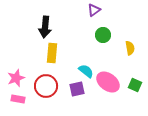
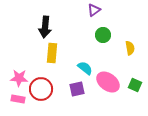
cyan semicircle: moved 1 px left, 3 px up
pink star: moved 3 px right; rotated 24 degrees clockwise
red circle: moved 5 px left, 3 px down
